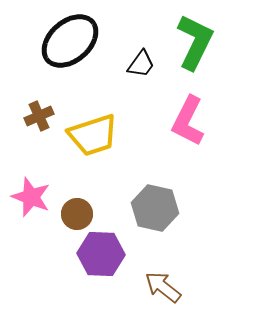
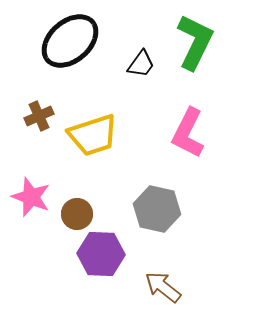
pink L-shape: moved 12 px down
gray hexagon: moved 2 px right, 1 px down
